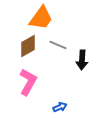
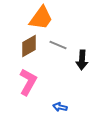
brown diamond: moved 1 px right
blue arrow: rotated 144 degrees counterclockwise
